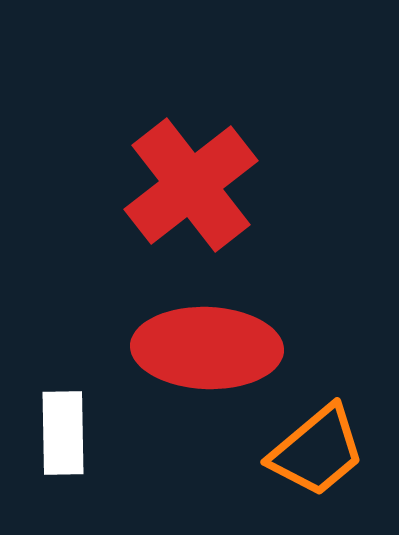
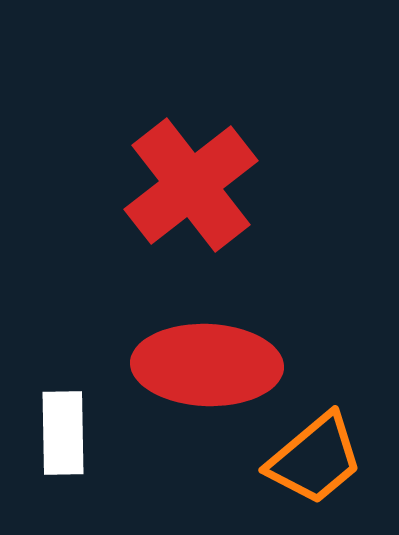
red ellipse: moved 17 px down
orange trapezoid: moved 2 px left, 8 px down
